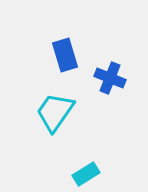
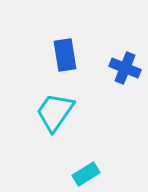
blue rectangle: rotated 8 degrees clockwise
blue cross: moved 15 px right, 10 px up
